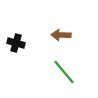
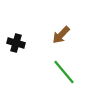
brown arrow: rotated 48 degrees counterclockwise
